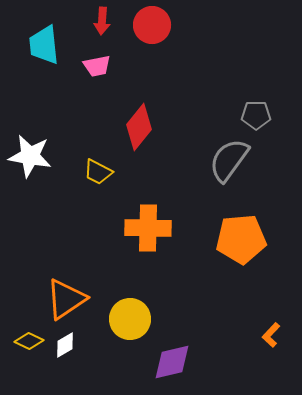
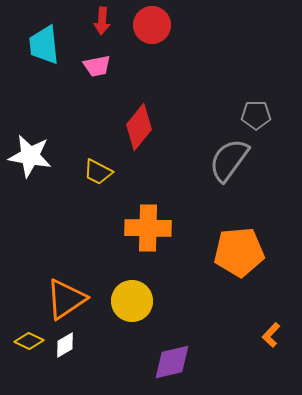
orange pentagon: moved 2 px left, 13 px down
yellow circle: moved 2 px right, 18 px up
